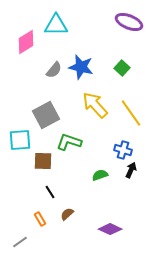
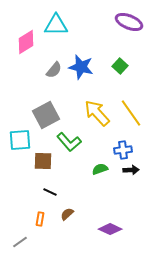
green square: moved 2 px left, 2 px up
yellow arrow: moved 2 px right, 8 px down
green L-shape: rotated 150 degrees counterclockwise
blue cross: rotated 24 degrees counterclockwise
black arrow: rotated 63 degrees clockwise
green semicircle: moved 6 px up
black line: rotated 32 degrees counterclockwise
orange rectangle: rotated 40 degrees clockwise
